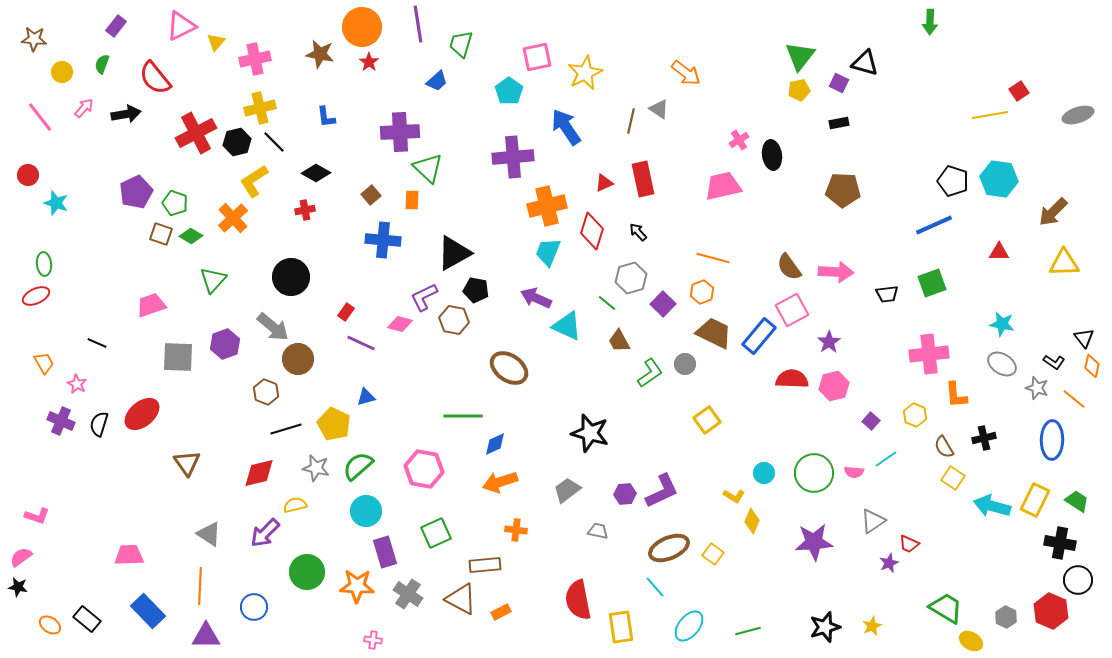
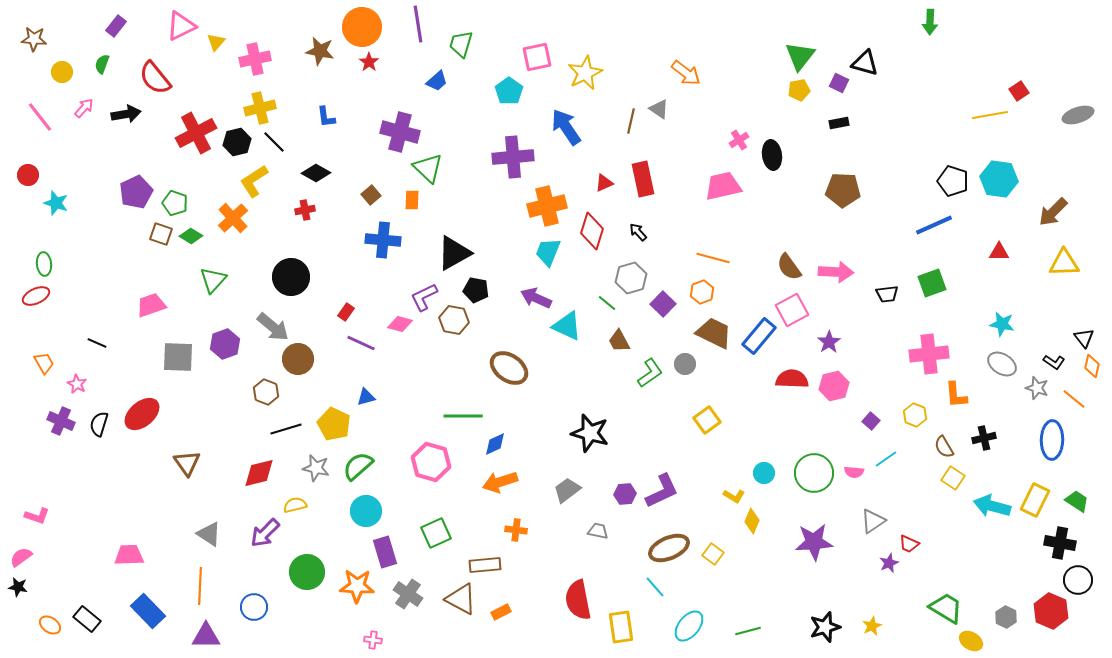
brown star at (320, 54): moved 3 px up
purple cross at (400, 132): rotated 18 degrees clockwise
pink hexagon at (424, 469): moved 7 px right, 7 px up; rotated 6 degrees clockwise
